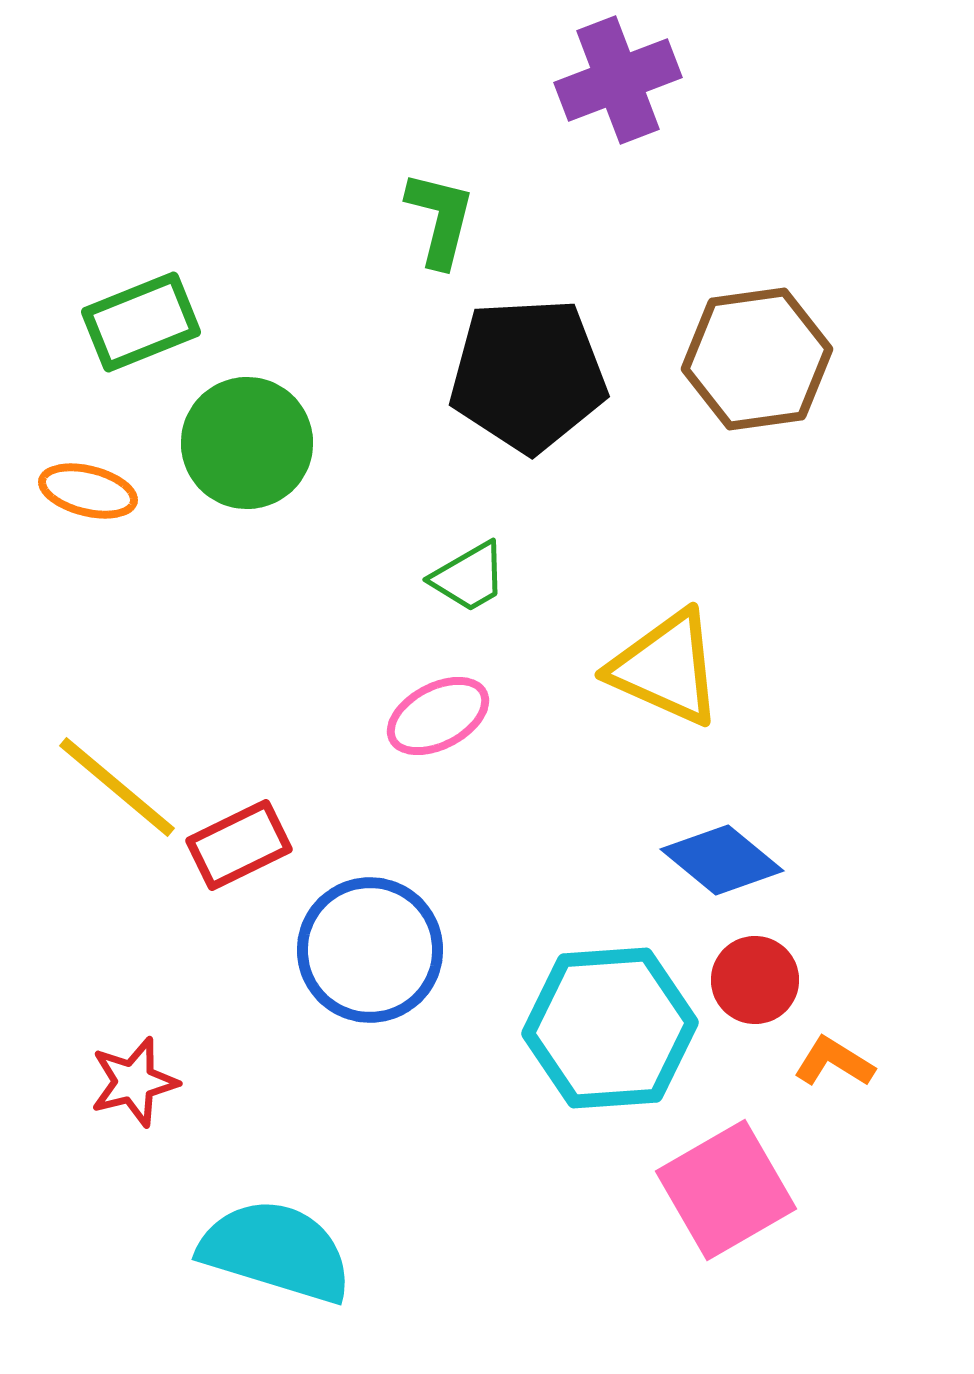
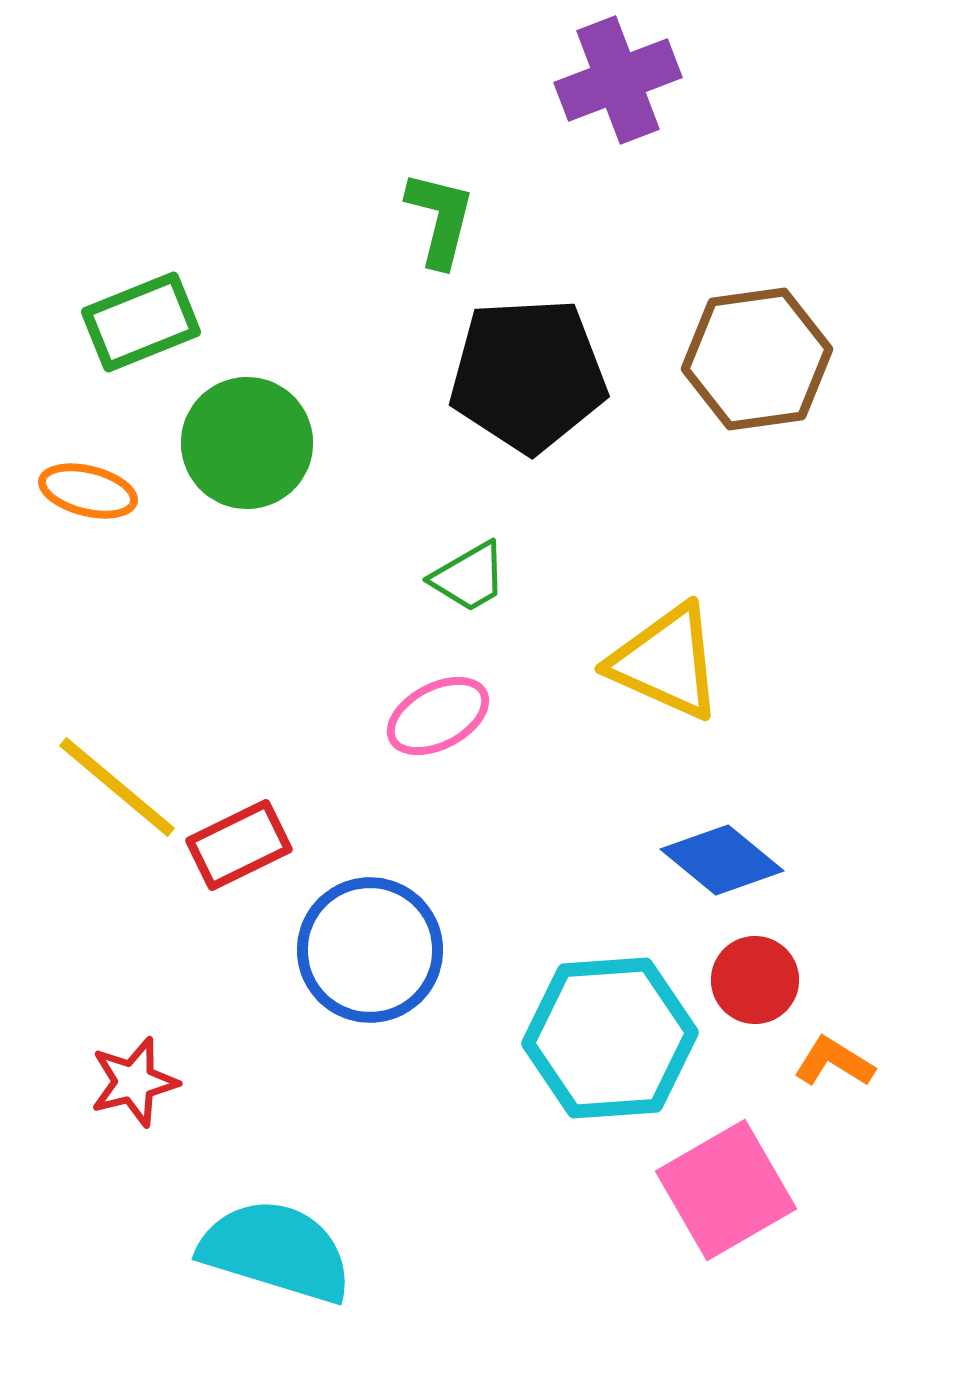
yellow triangle: moved 6 px up
cyan hexagon: moved 10 px down
